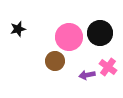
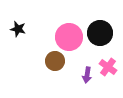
black star: rotated 28 degrees clockwise
purple arrow: rotated 70 degrees counterclockwise
